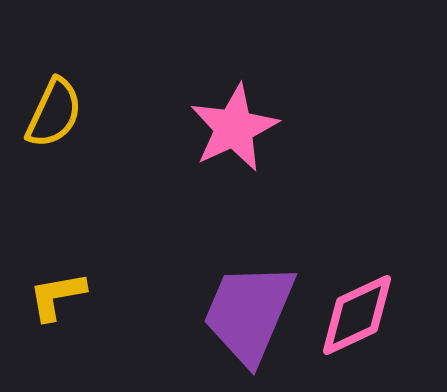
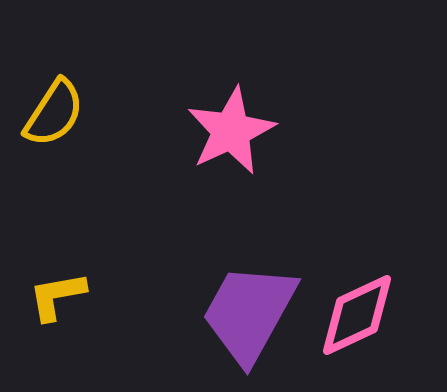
yellow semicircle: rotated 8 degrees clockwise
pink star: moved 3 px left, 3 px down
purple trapezoid: rotated 6 degrees clockwise
